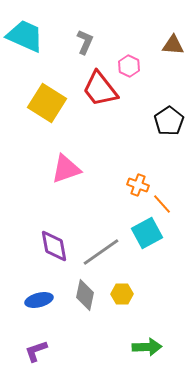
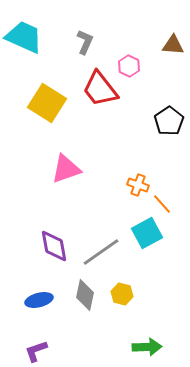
cyan trapezoid: moved 1 px left, 1 px down
yellow hexagon: rotated 15 degrees clockwise
